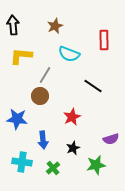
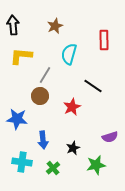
cyan semicircle: rotated 85 degrees clockwise
red star: moved 10 px up
purple semicircle: moved 1 px left, 2 px up
